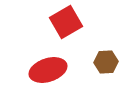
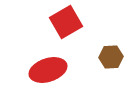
brown hexagon: moved 5 px right, 5 px up
